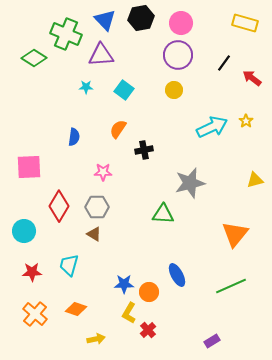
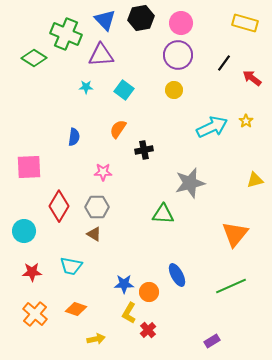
cyan trapezoid: moved 2 px right, 1 px down; rotated 95 degrees counterclockwise
